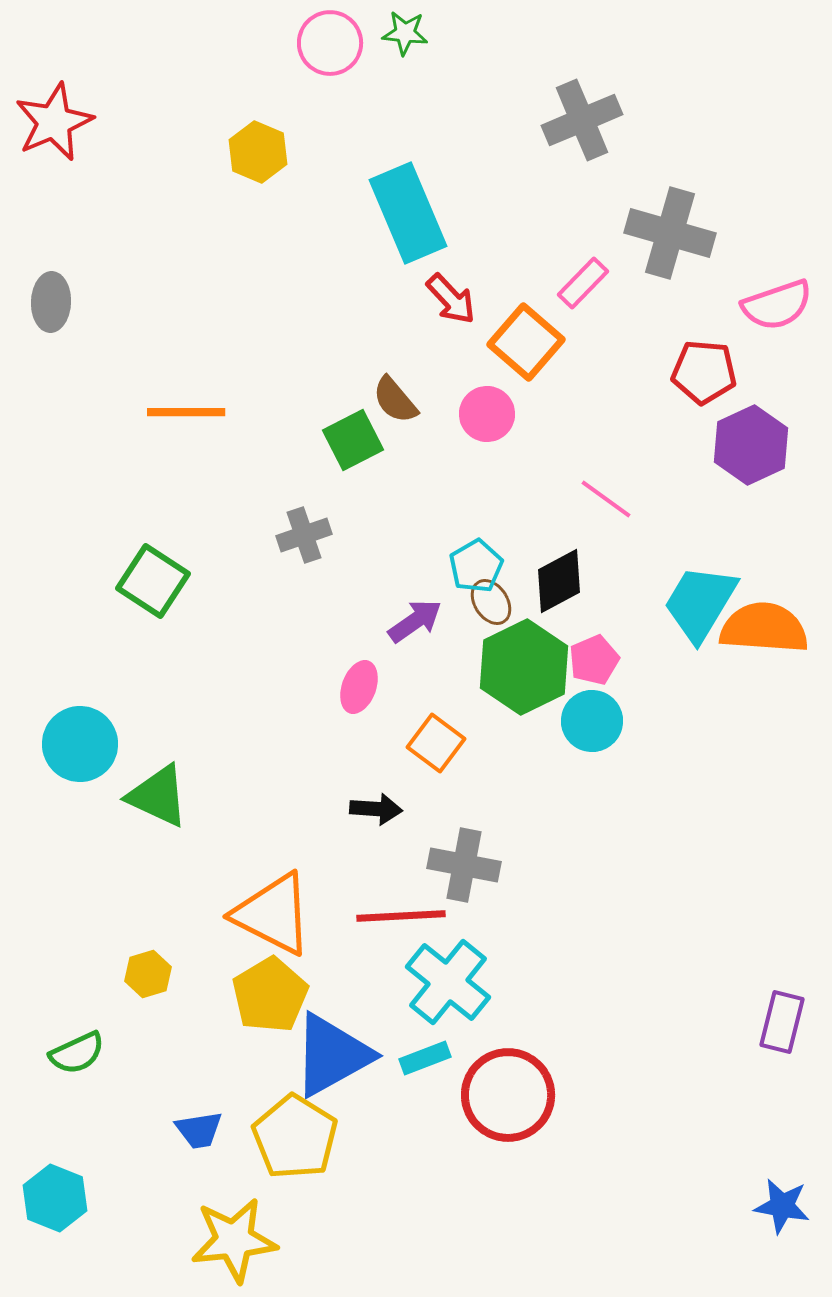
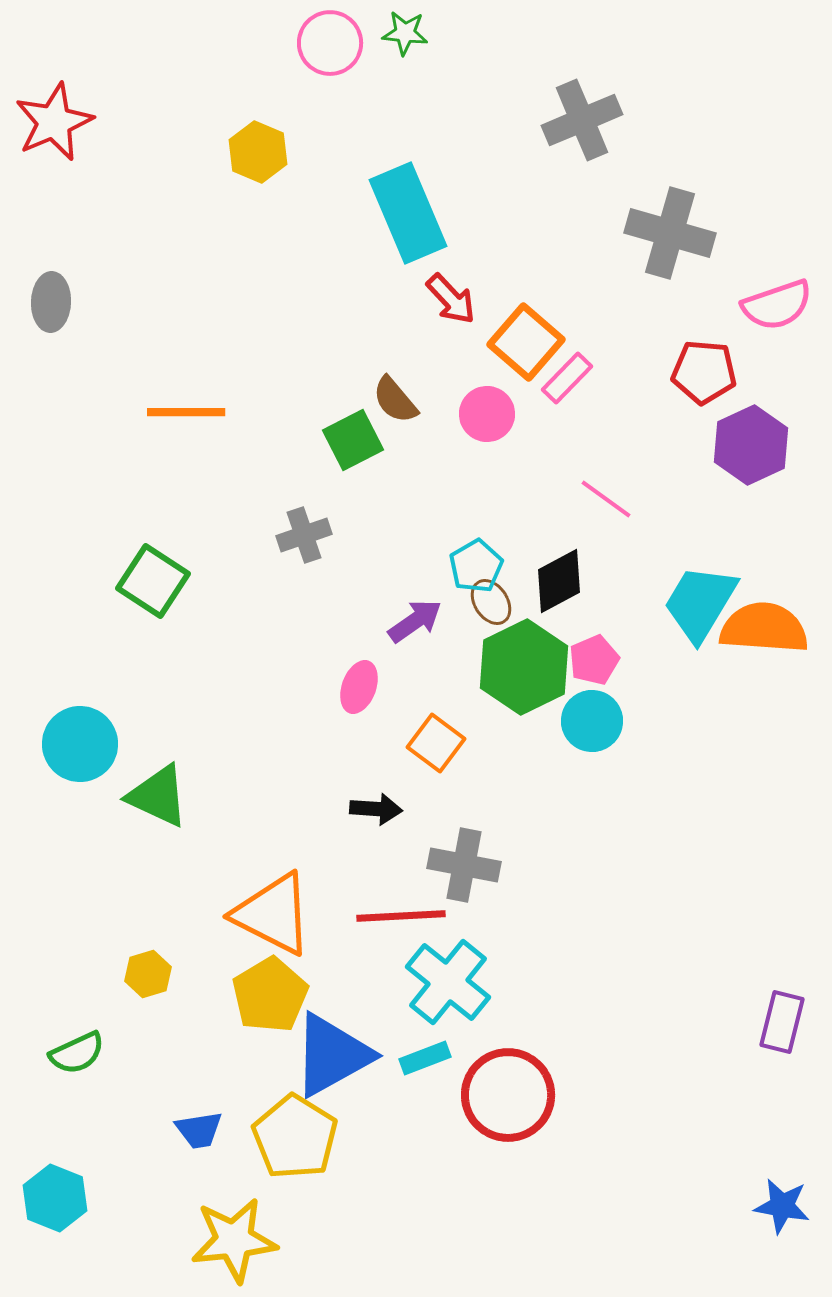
pink rectangle at (583, 283): moved 16 px left, 95 px down
